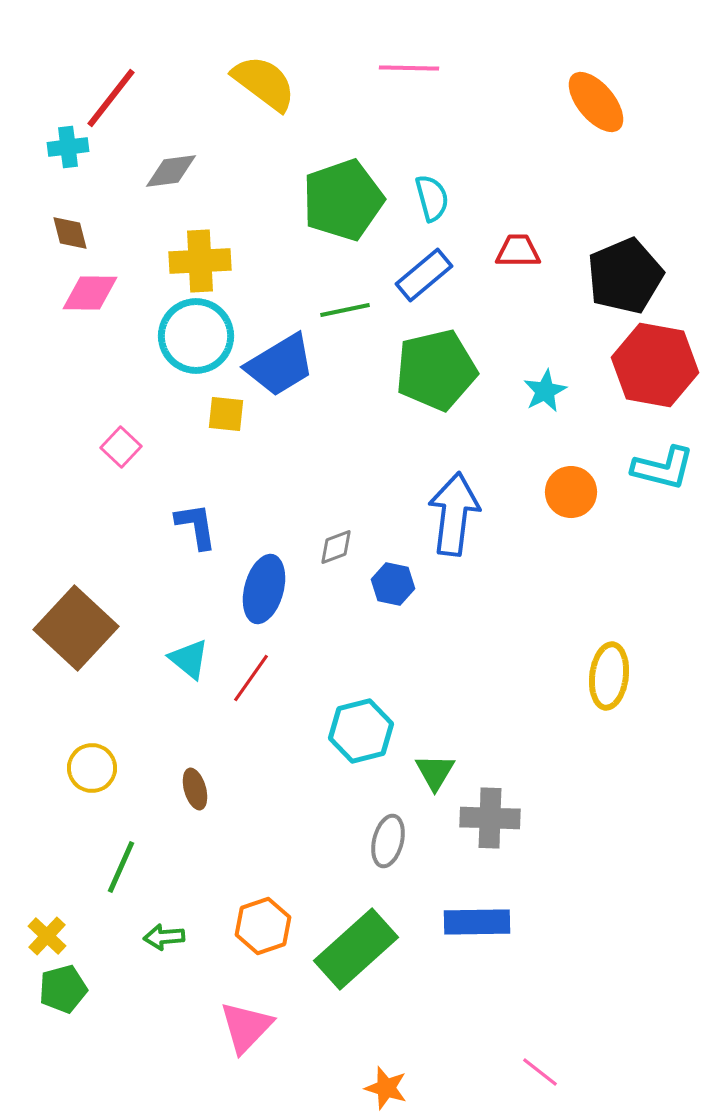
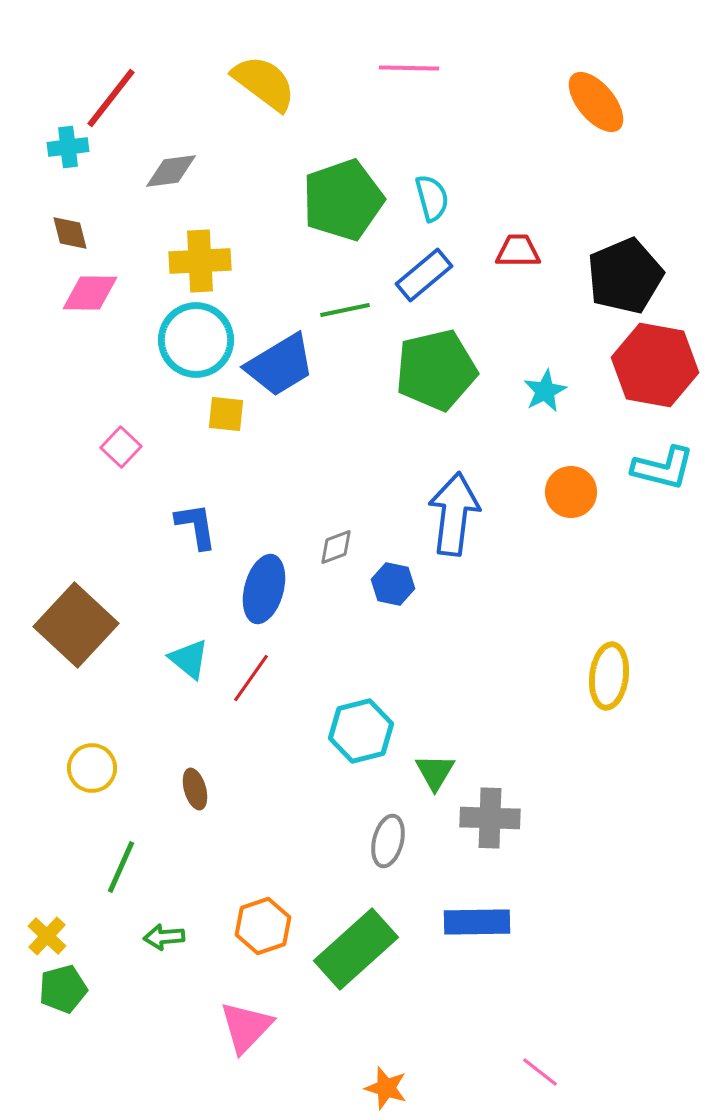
cyan circle at (196, 336): moved 4 px down
brown square at (76, 628): moved 3 px up
